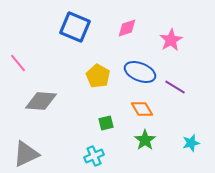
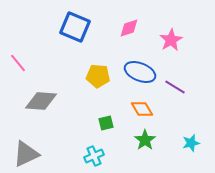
pink diamond: moved 2 px right
yellow pentagon: rotated 25 degrees counterclockwise
